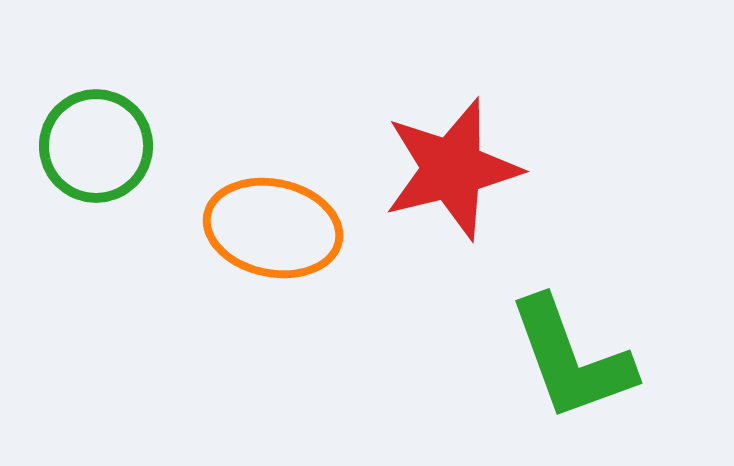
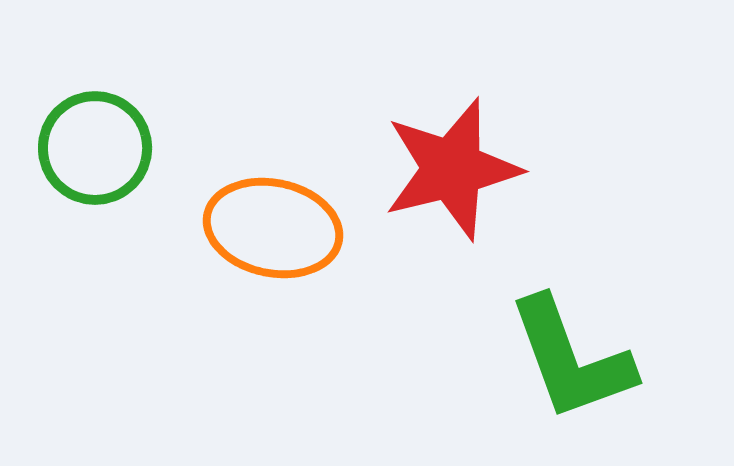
green circle: moved 1 px left, 2 px down
